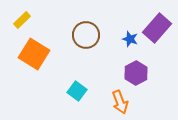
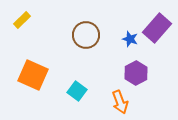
orange square: moved 1 px left, 21 px down; rotated 8 degrees counterclockwise
